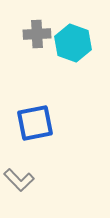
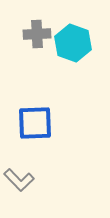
blue square: rotated 9 degrees clockwise
